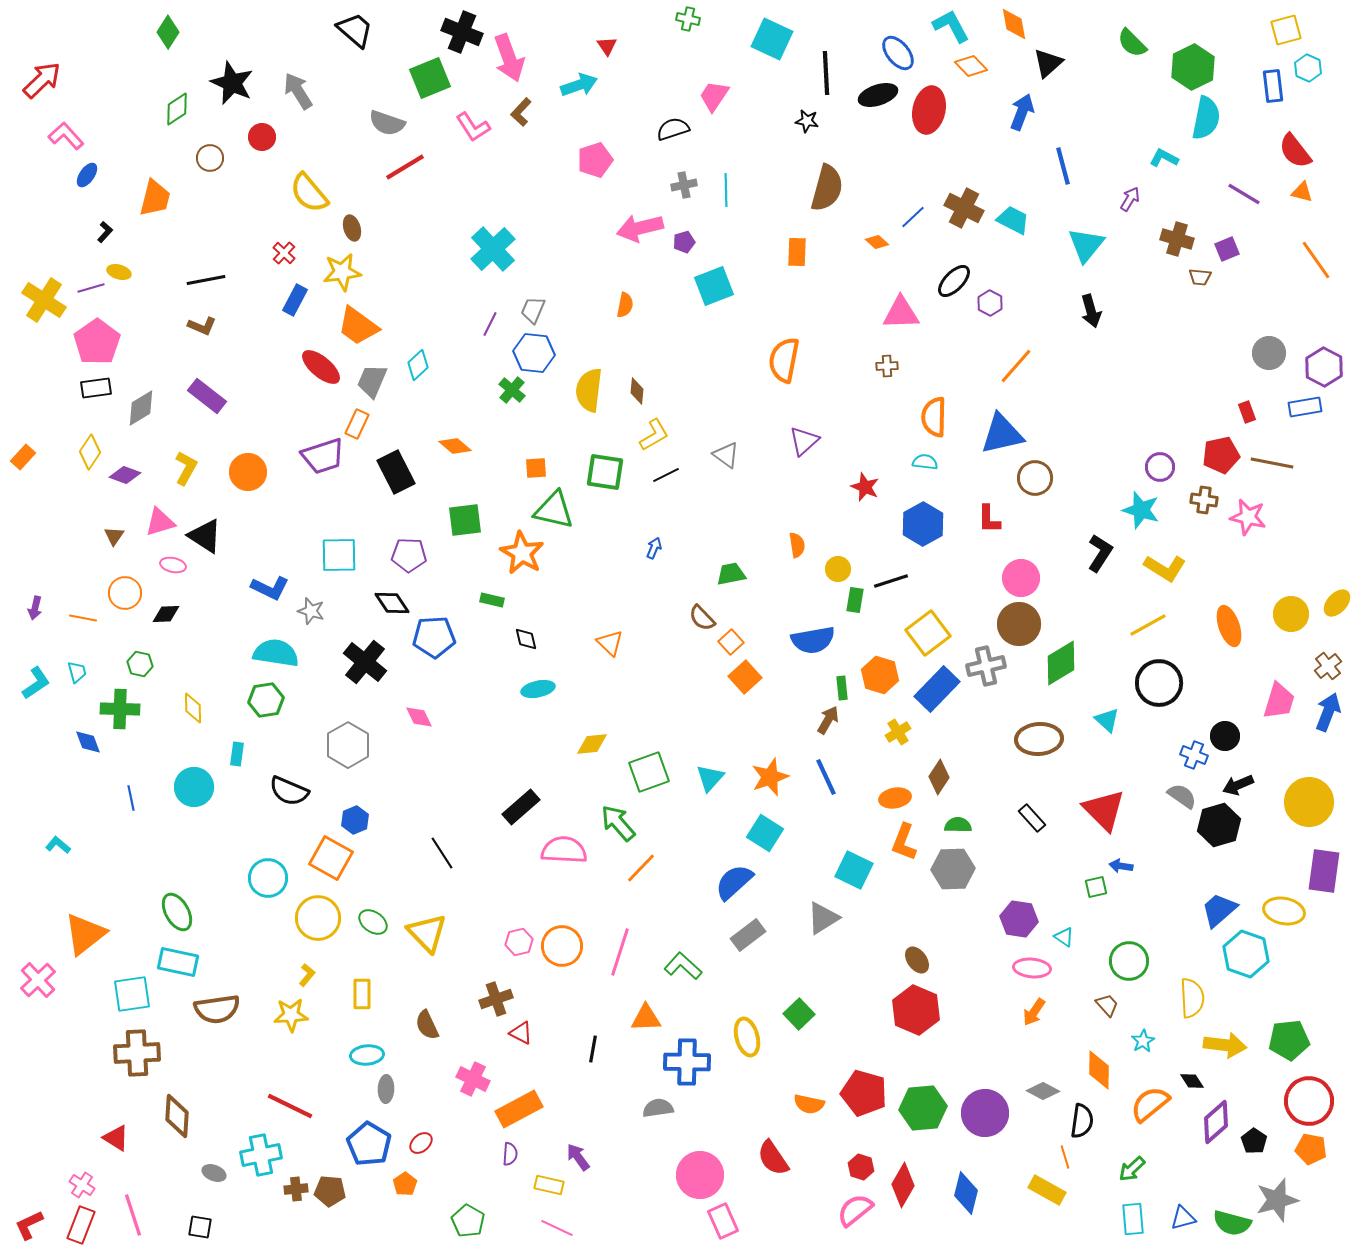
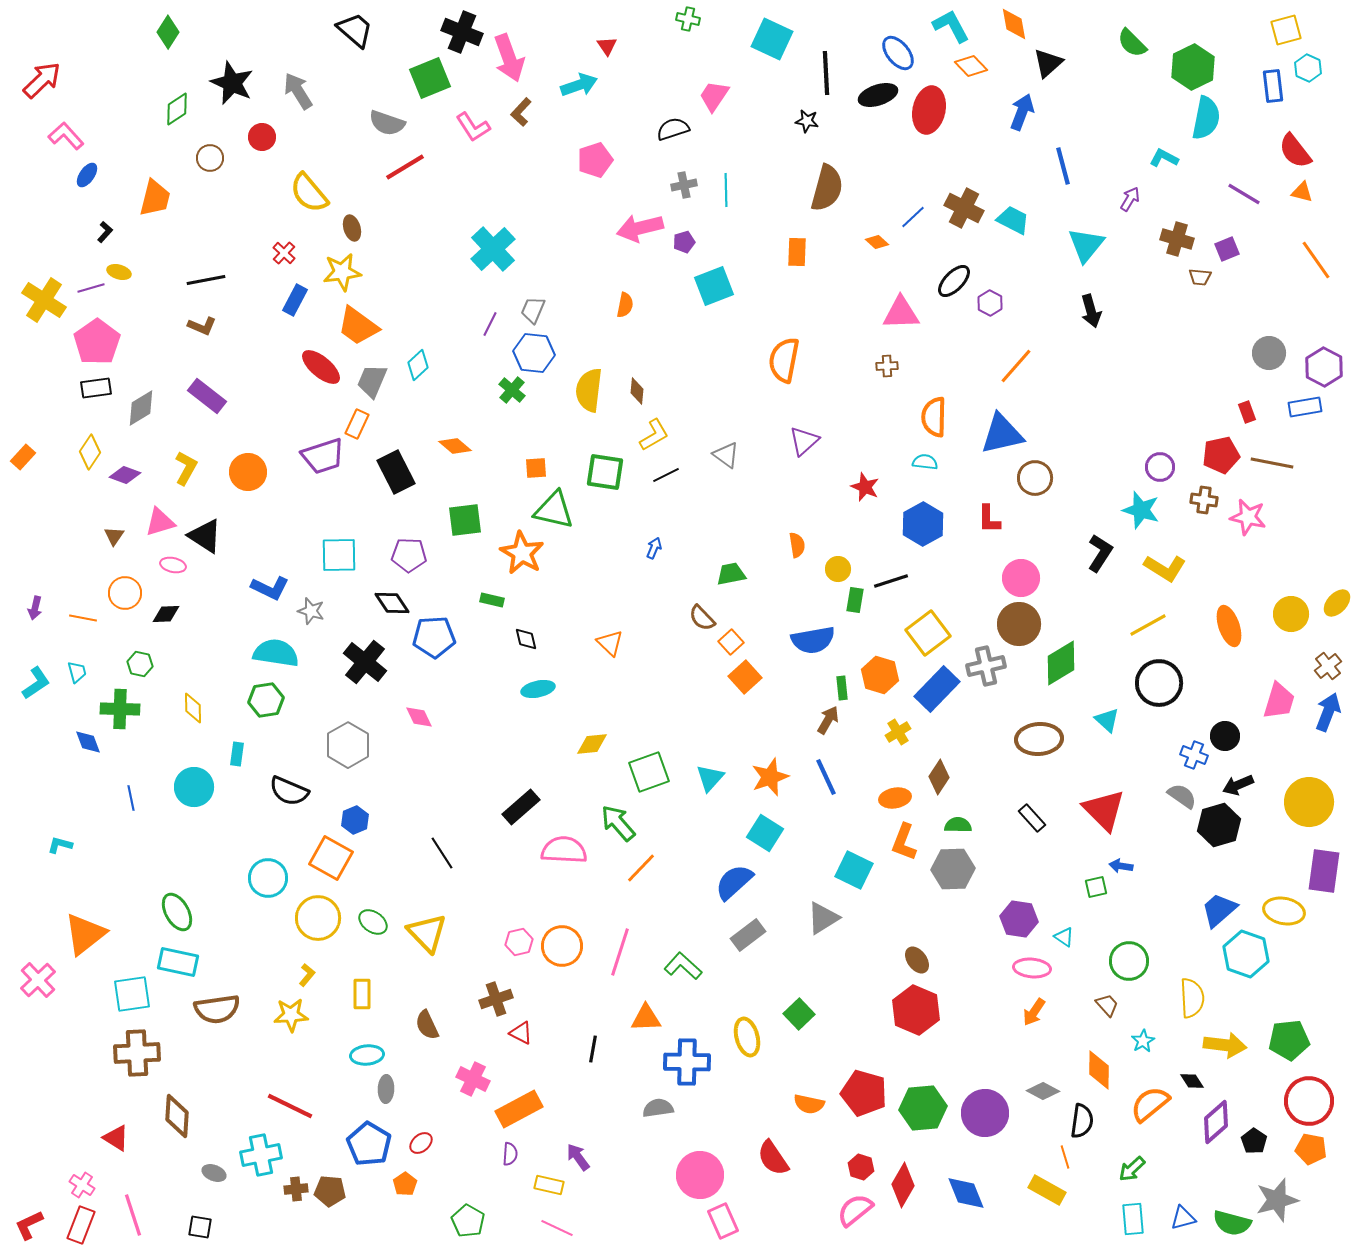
cyan L-shape at (58, 845): moved 2 px right; rotated 25 degrees counterclockwise
blue diamond at (966, 1193): rotated 36 degrees counterclockwise
